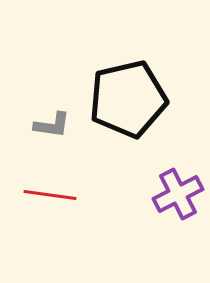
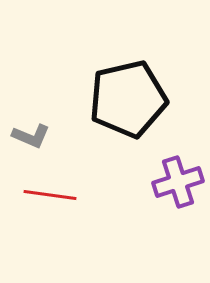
gray L-shape: moved 21 px left, 11 px down; rotated 15 degrees clockwise
purple cross: moved 12 px up; rotated 9 degrees clockwise
